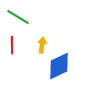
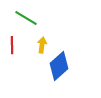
green line: moved 8 px right, 1 px down
blue diamond: rotated 16 degrees counterclockwise
